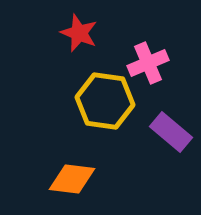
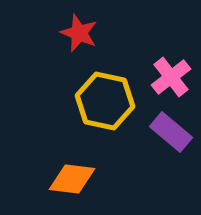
pink cross: moved 23 px right, 14 px down; rotated 15 degrees counterclockwise
yellow hexagon: rotated 4 degrees clockwise
